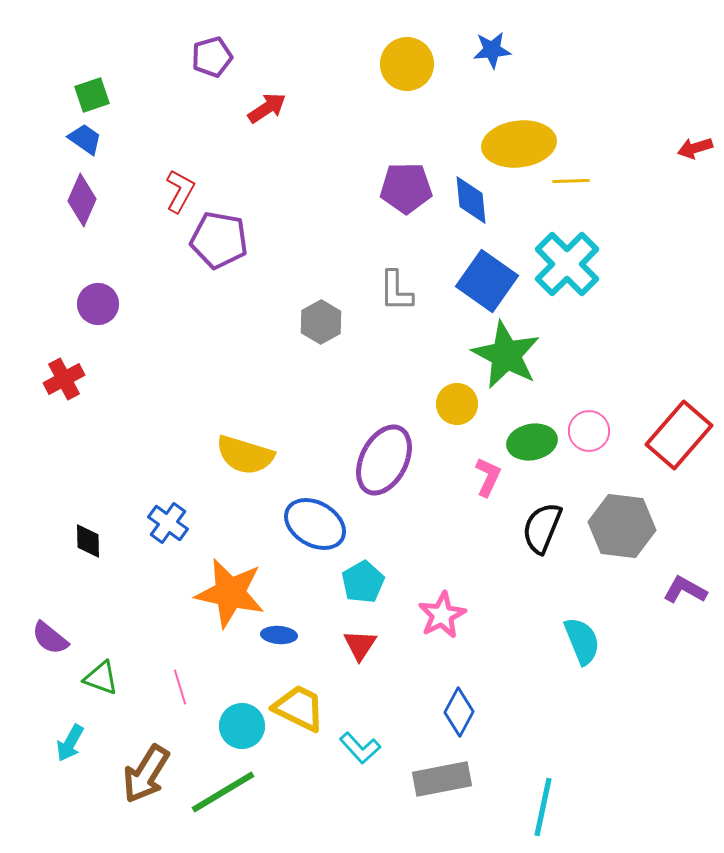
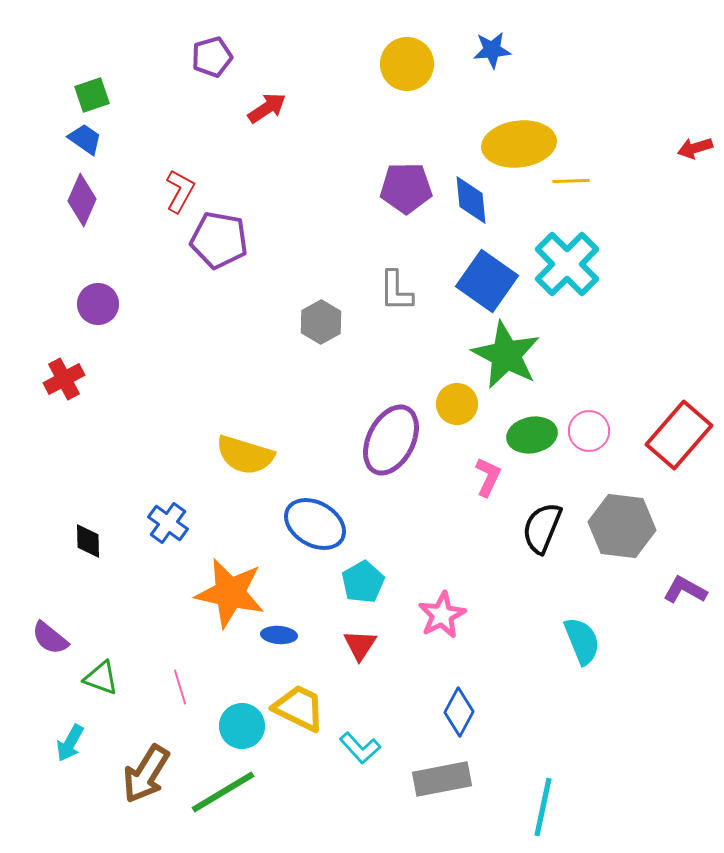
green ellipse at (532, 442): moved 7 px up
purple ellipse at (384, 460): moved 7 px right, 20 px up
